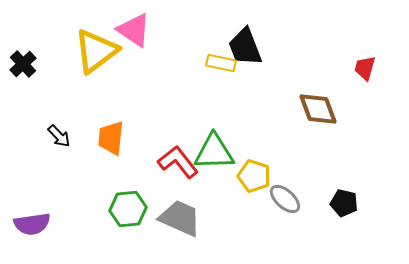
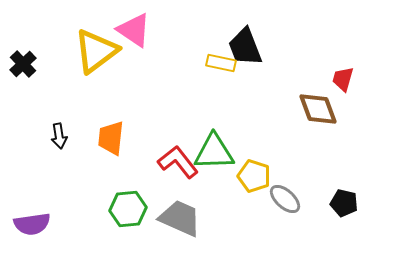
red trapezoid: moved 22 px left, 11 px down
black arrow: rotated 35 degrees clockwise
